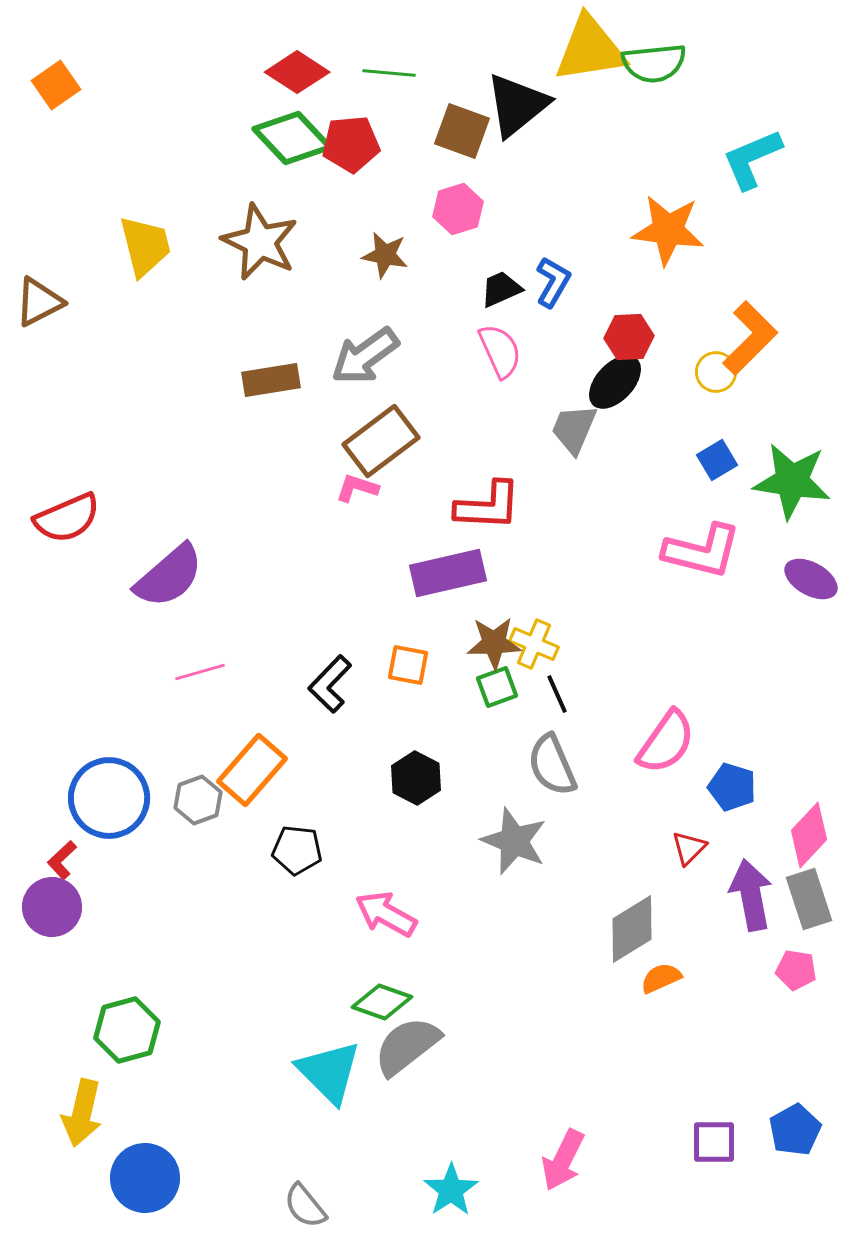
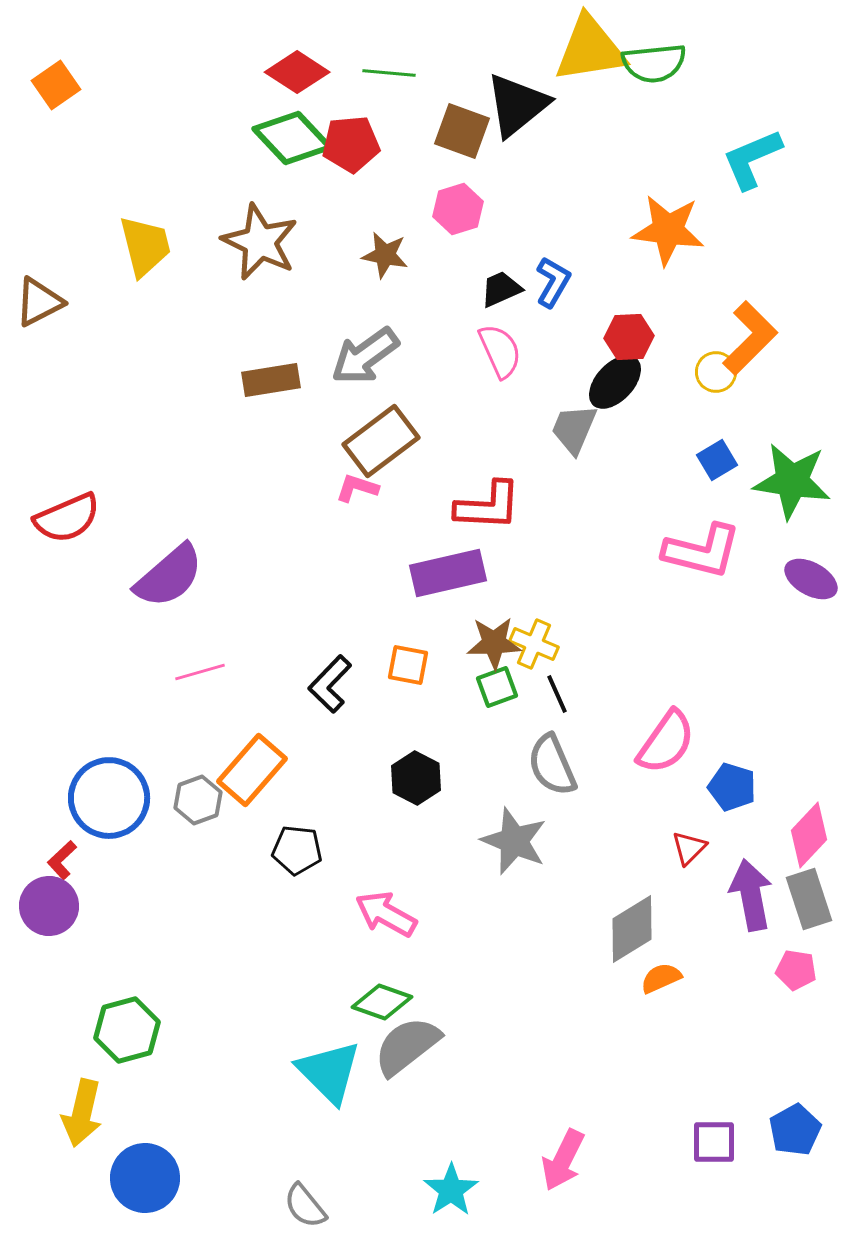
purple circle at (52, 907): moved 3 px left, 1 px up
